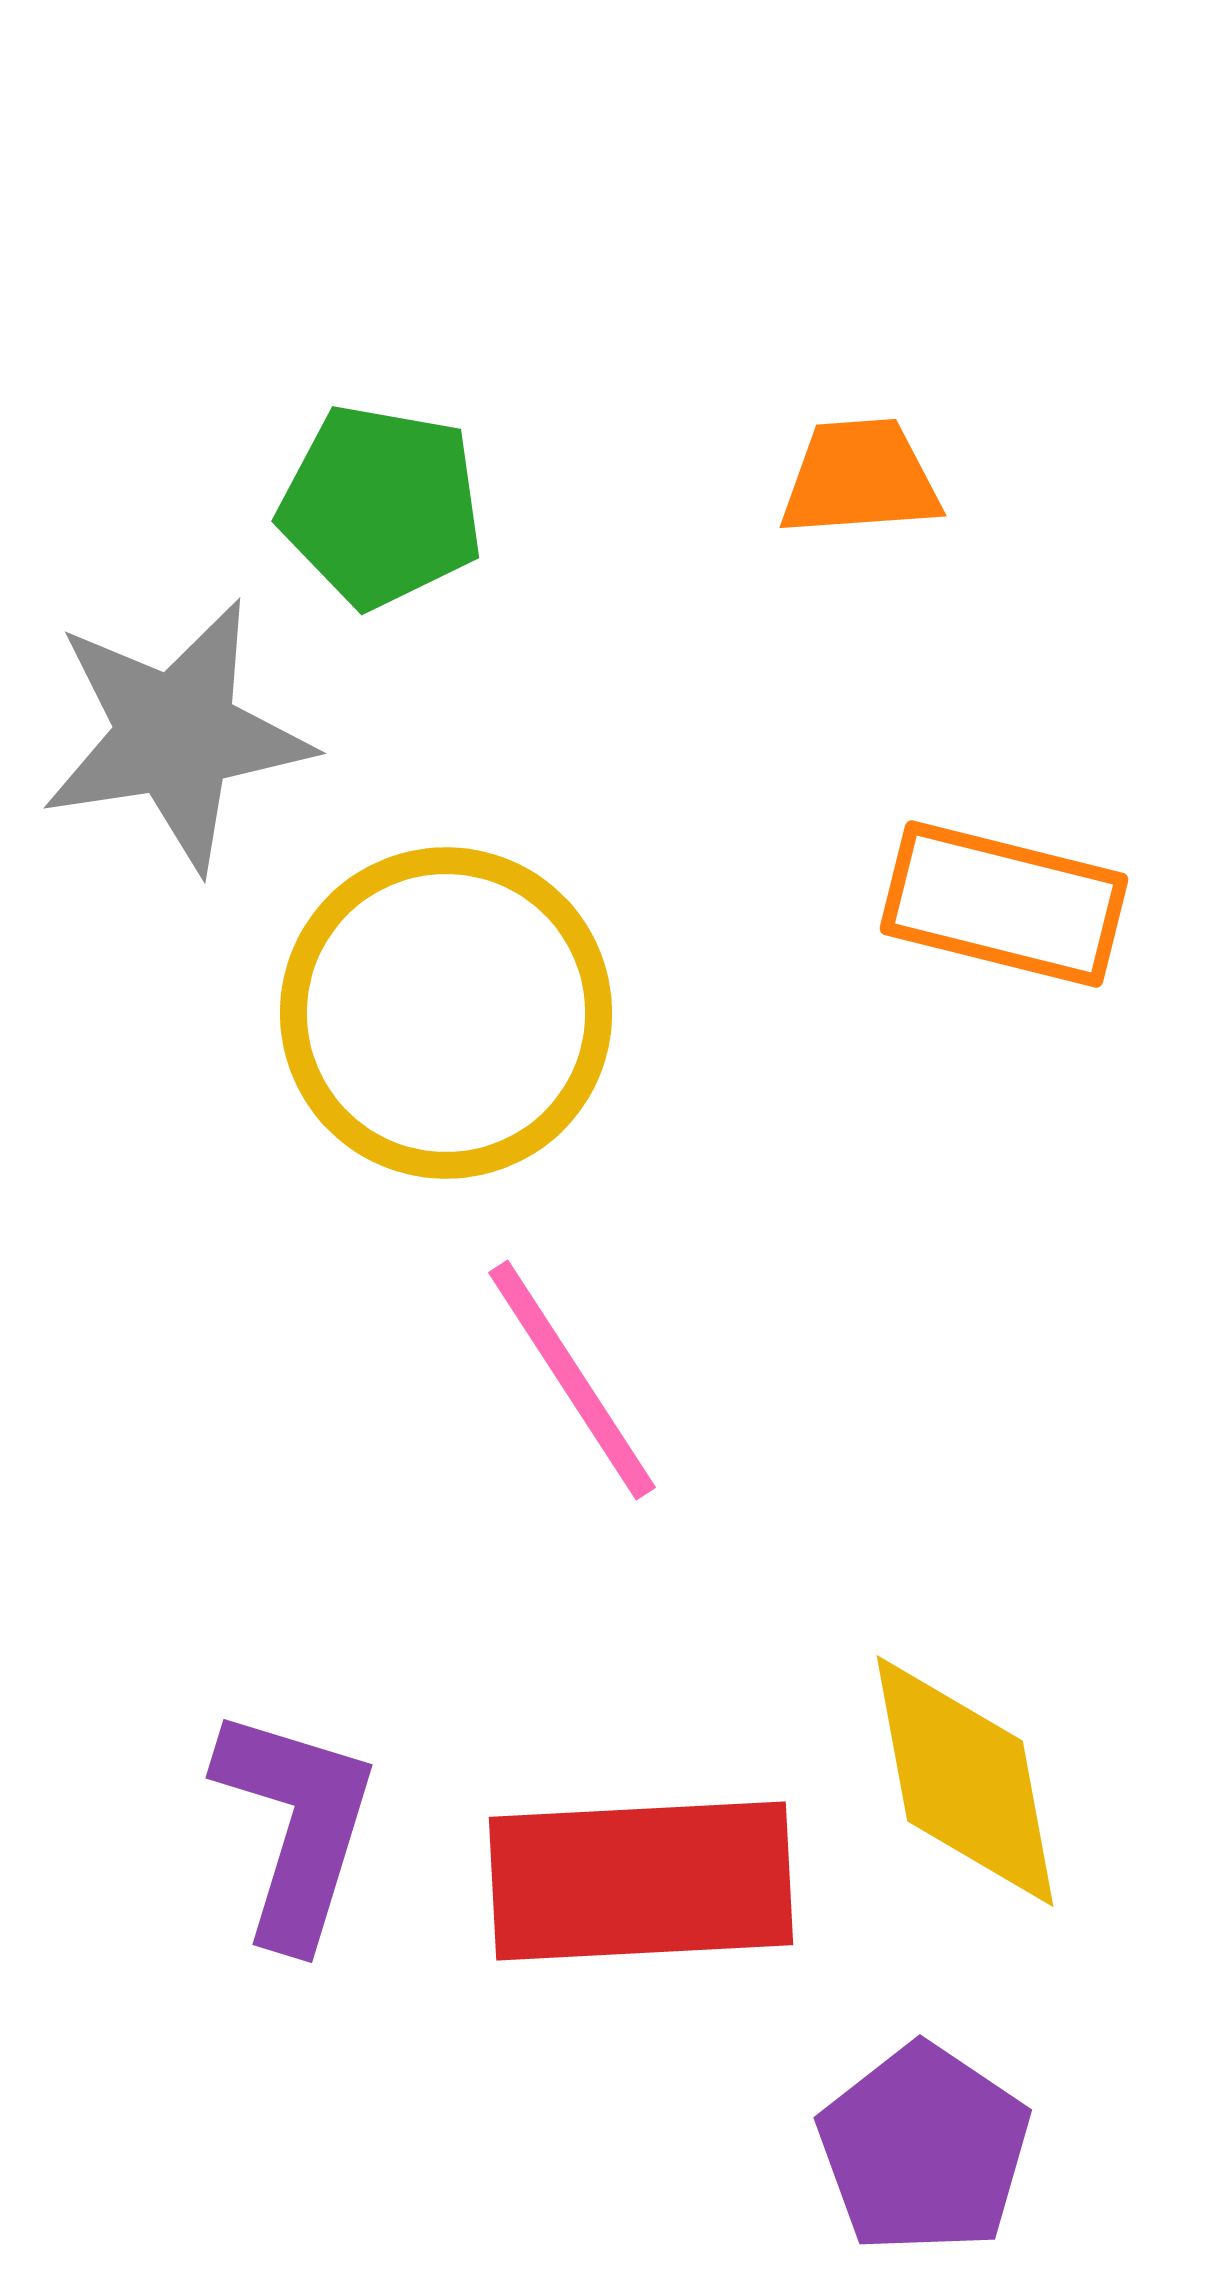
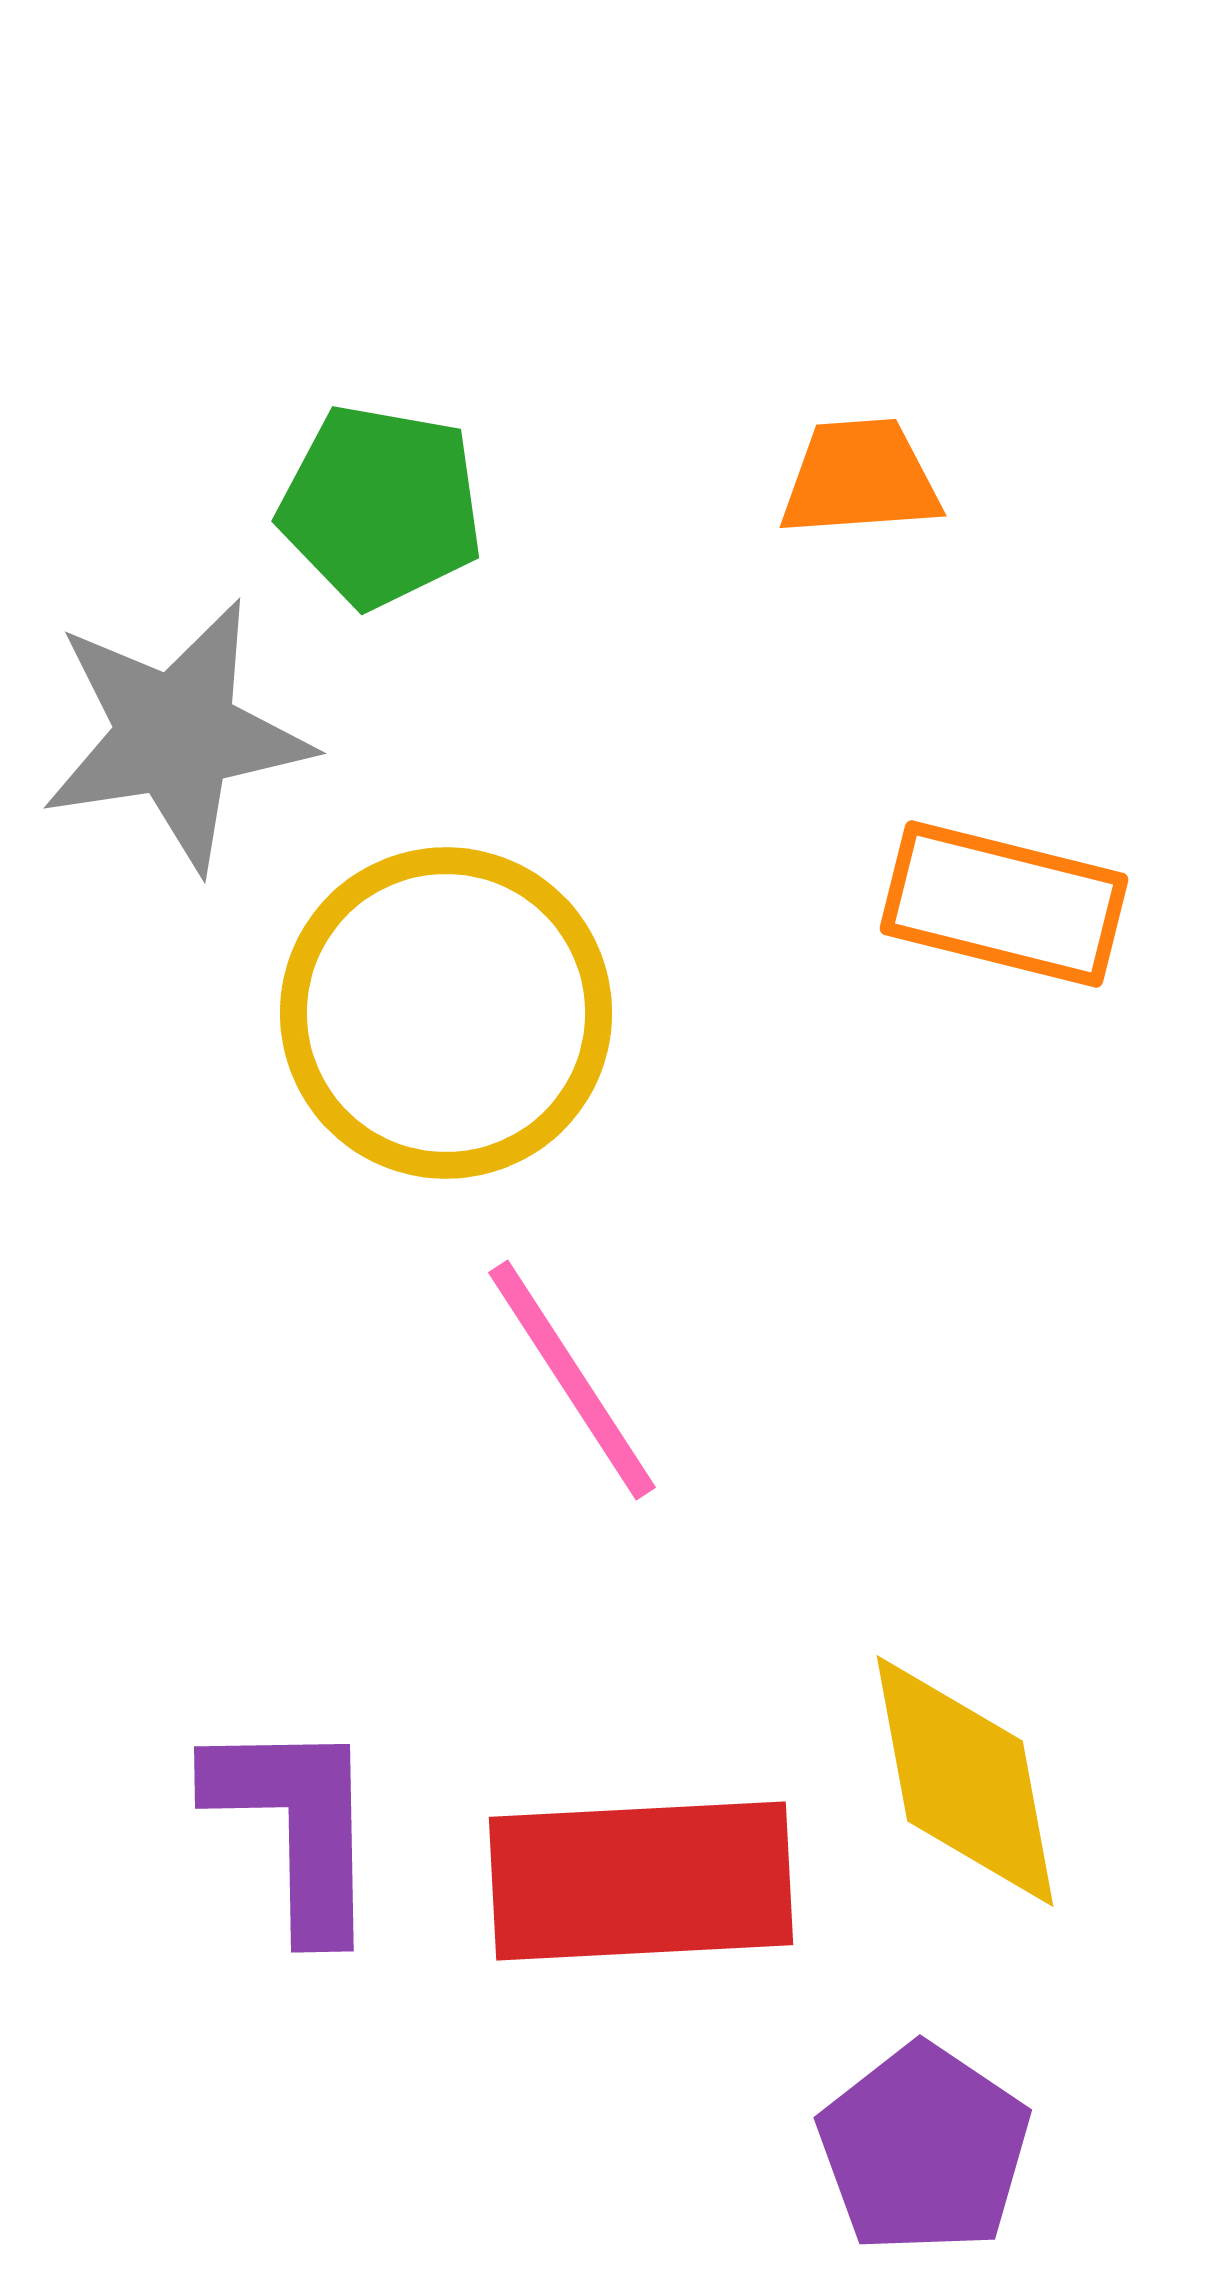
purple L-shape: rotated 18 degrees counterclockwise
